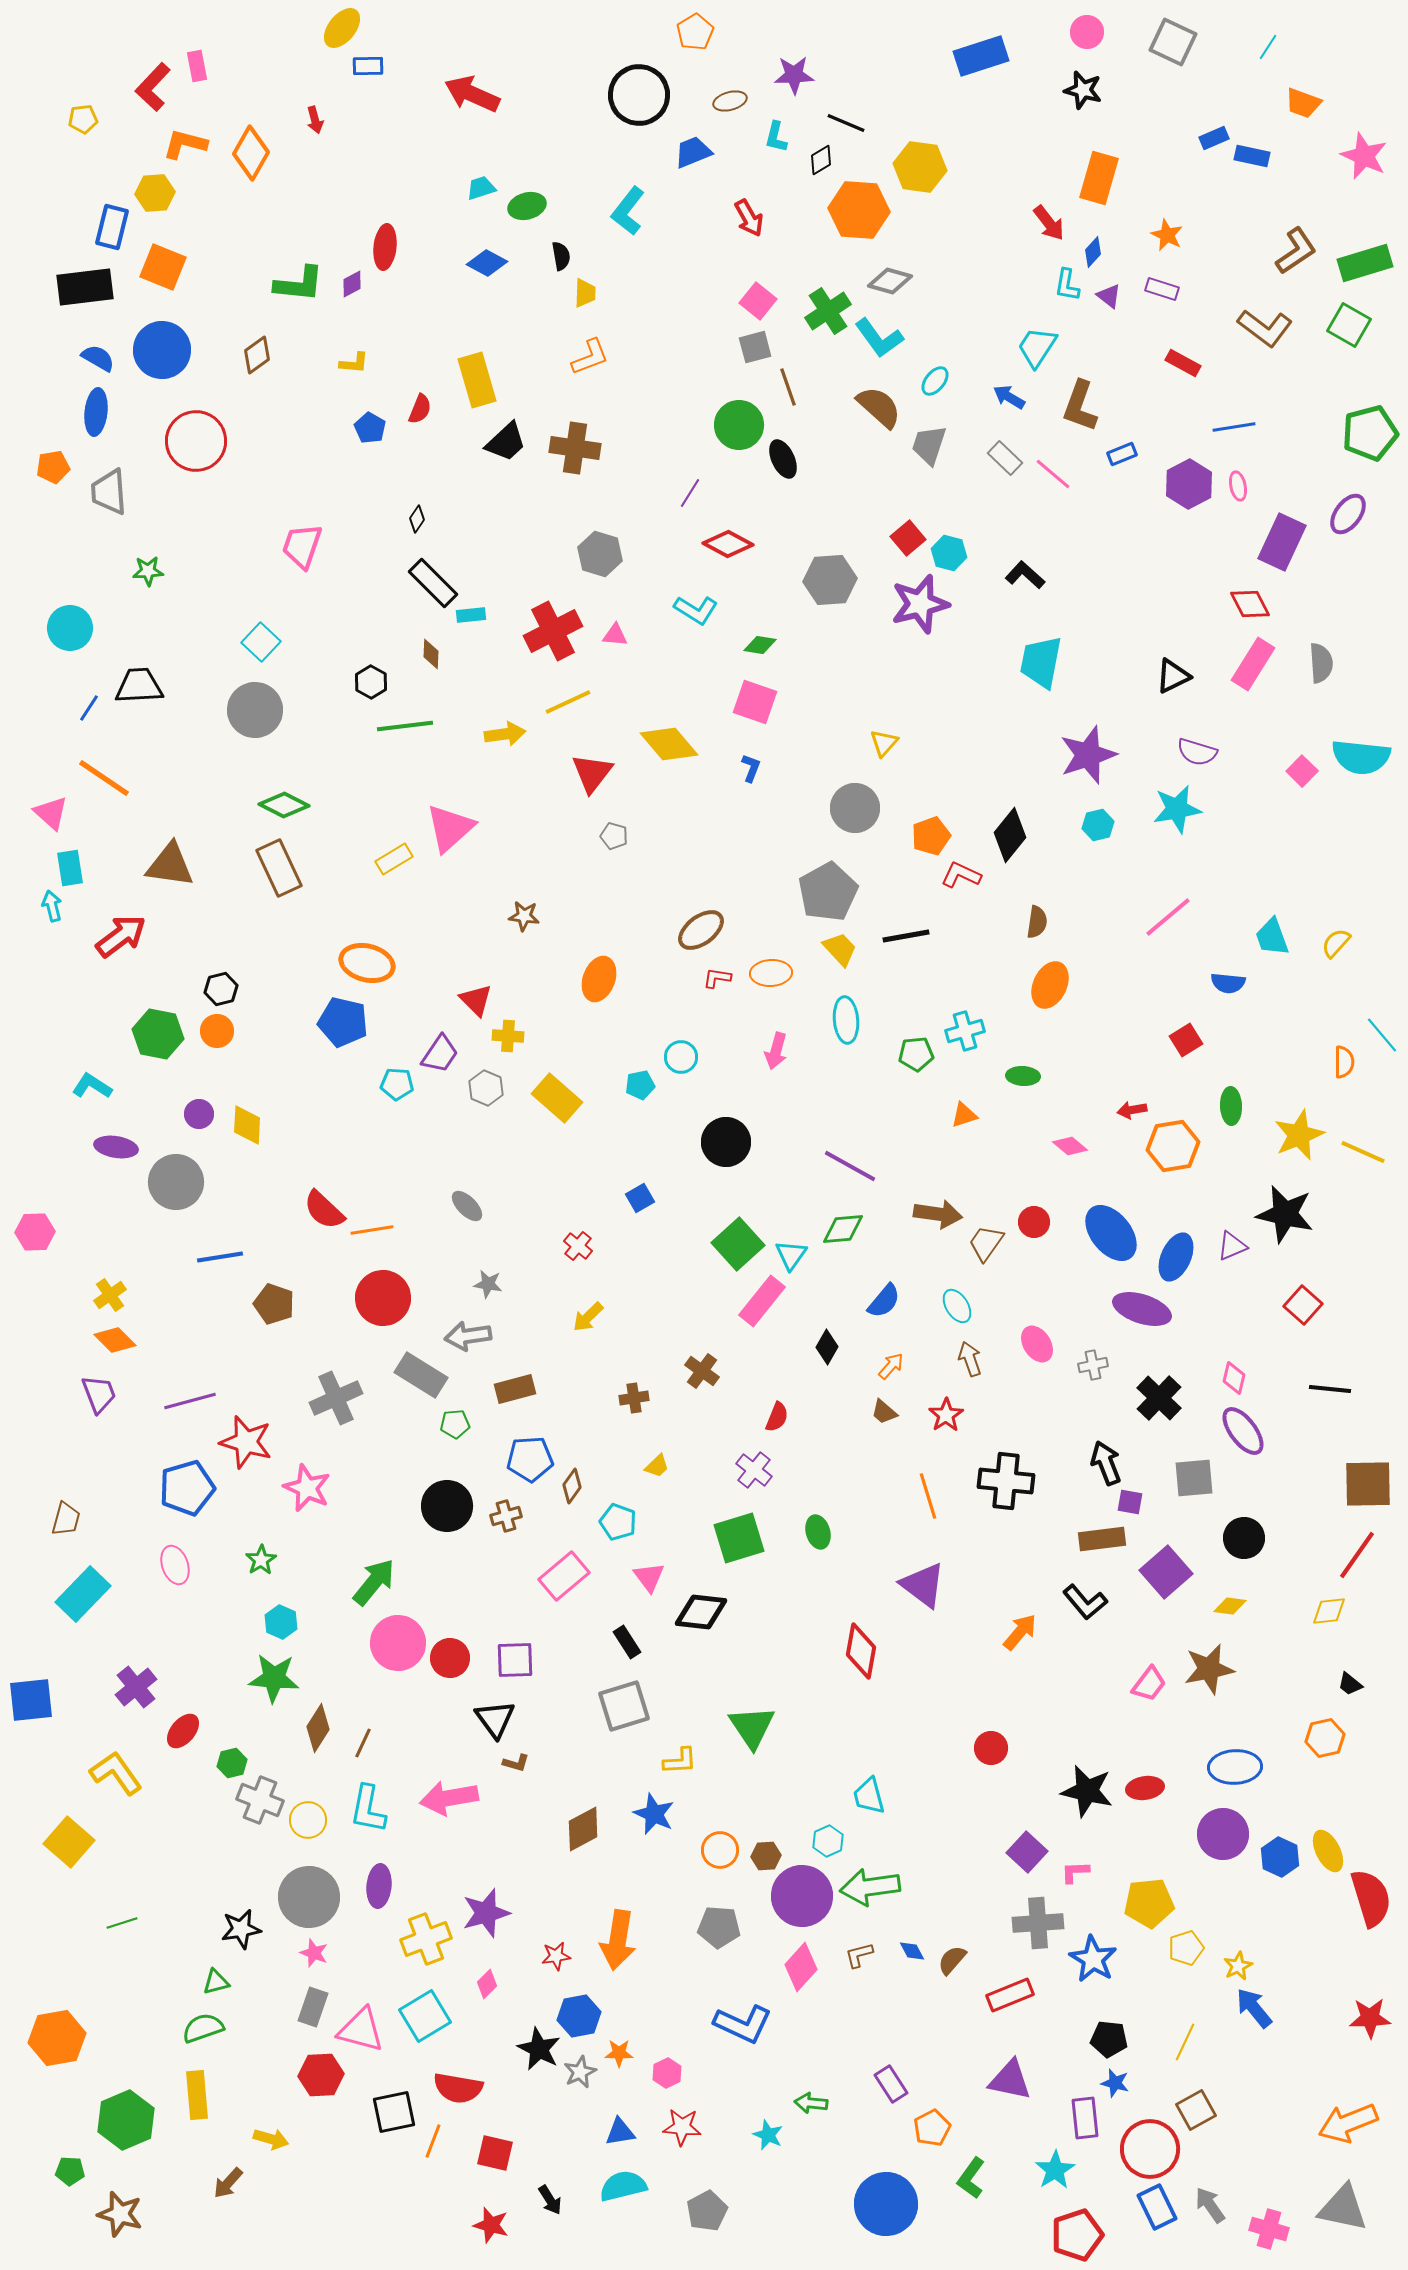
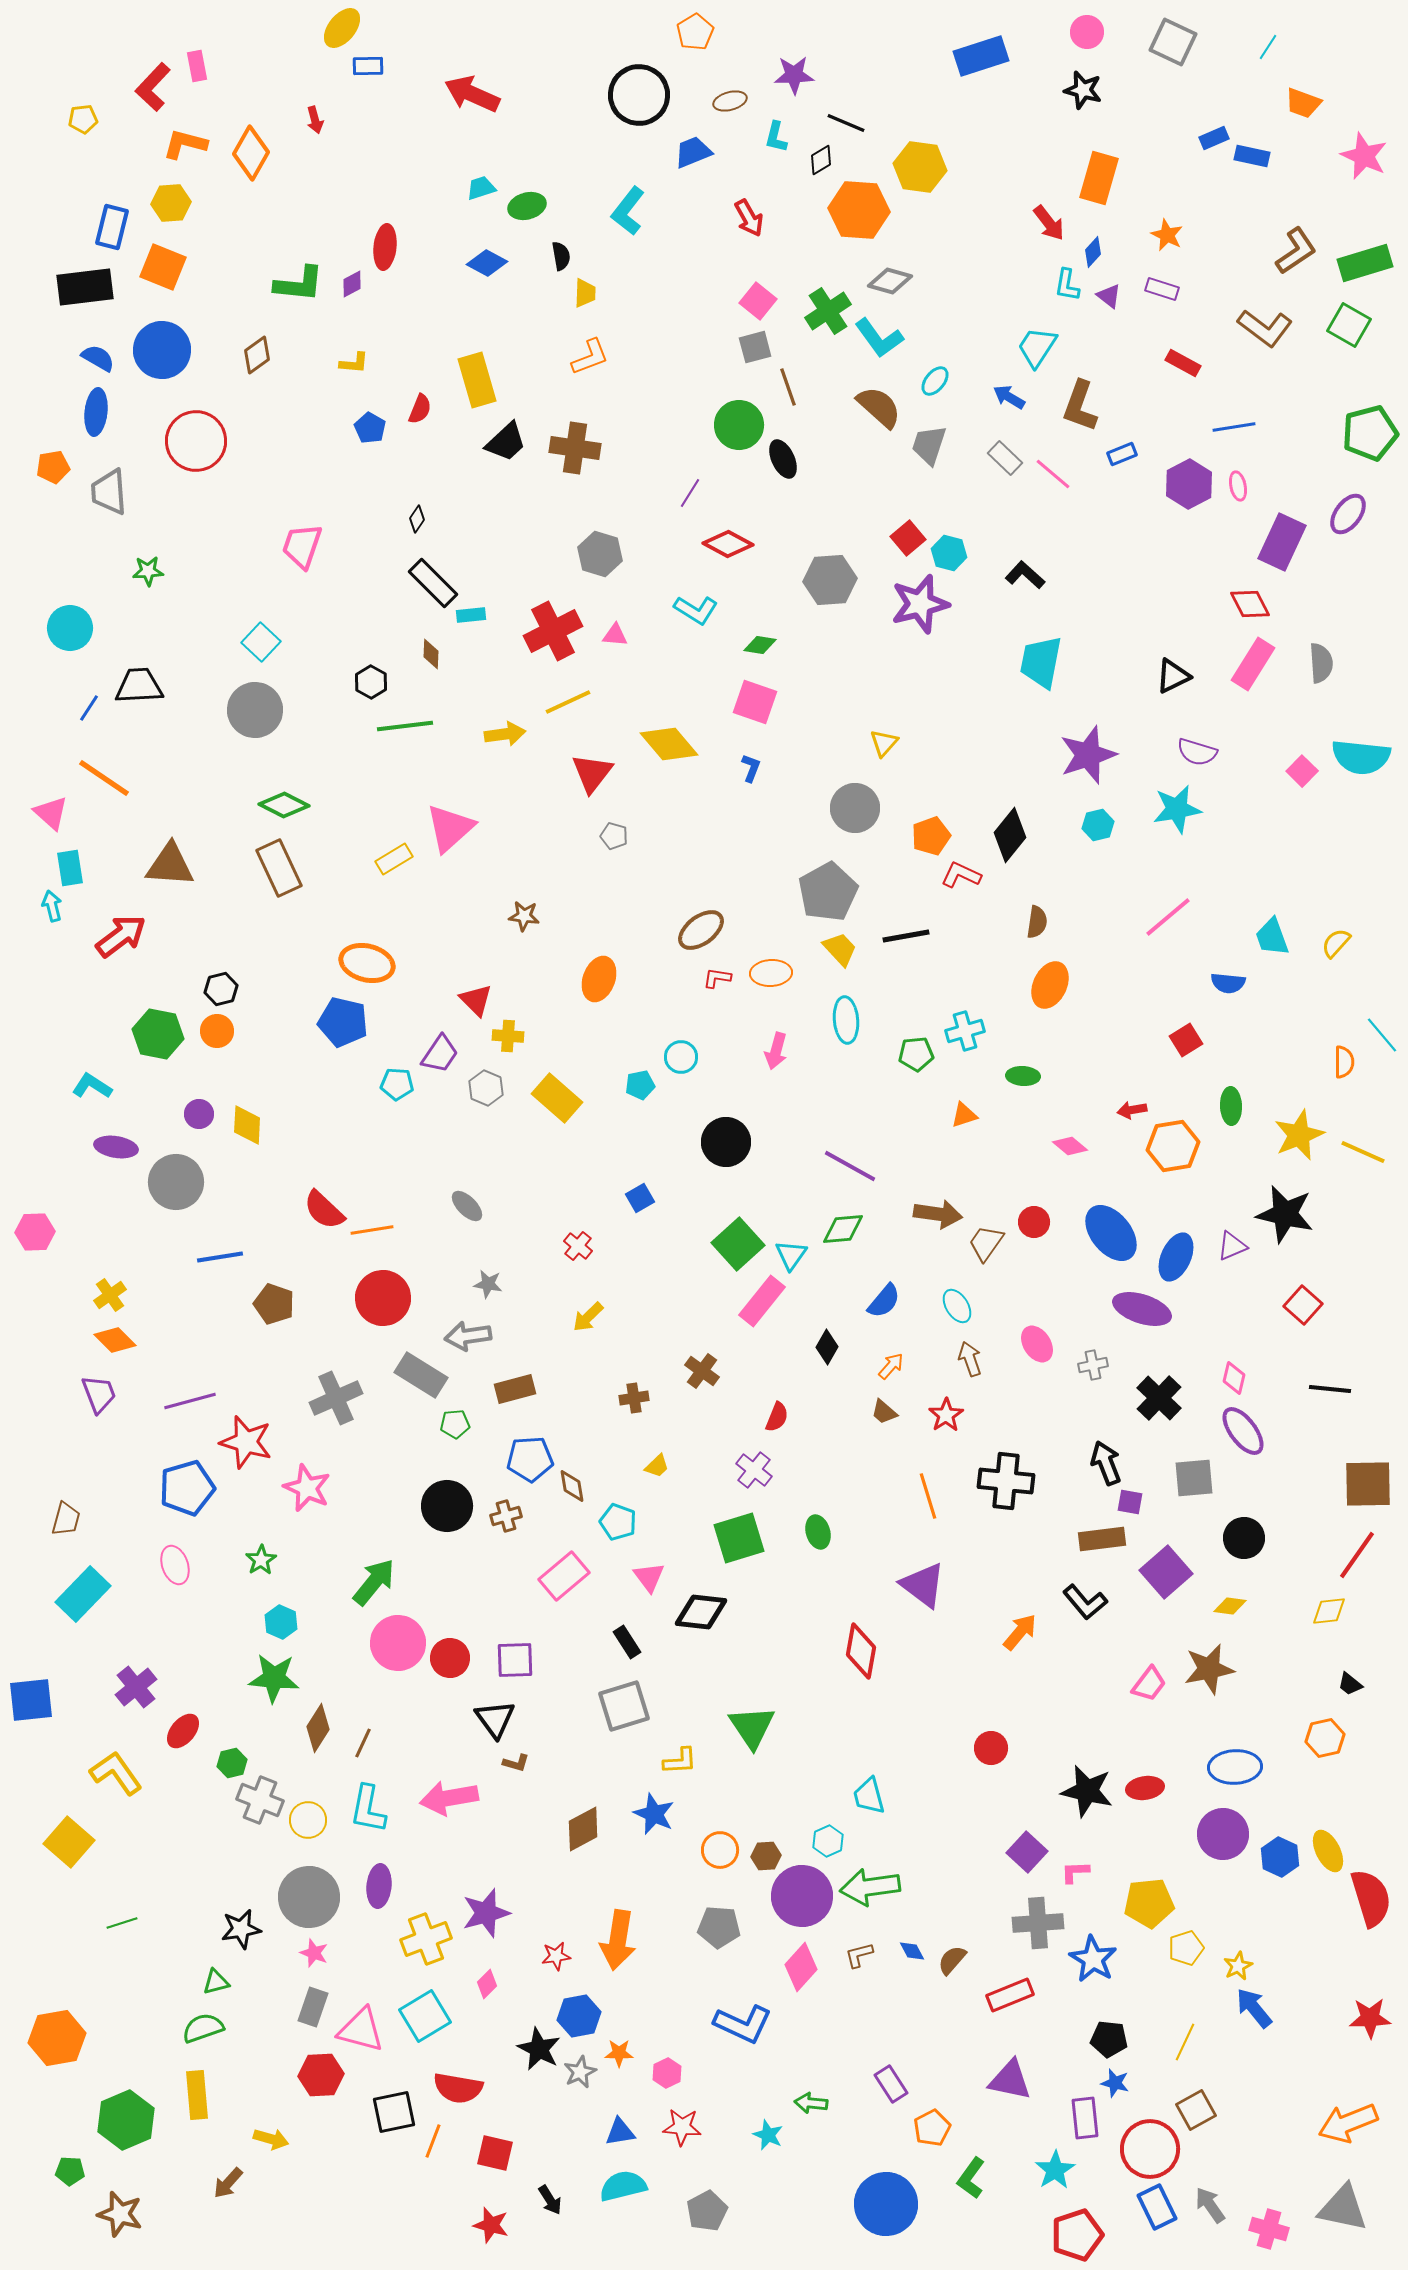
yellow hexagon at (155, 193): moved 16 px right, 10 px down
brown triangle at (170, 865): rotated 4 degrees counterclockwise
brown diamond at (572, 1486): rotated 44 degrees counterclockwise
